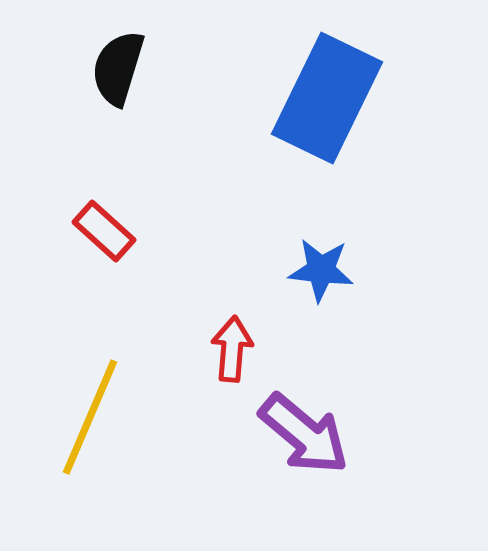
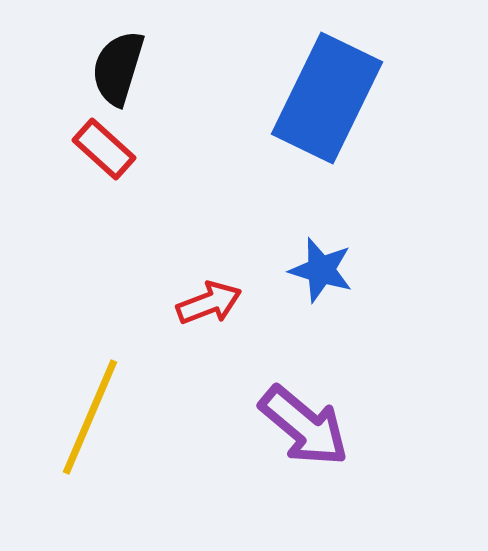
red rectangle: moved 82 px up
blue star: rotated 10 degrees clockwise
red arrow: moved 23 px left, 46 px up; rotated 64 degrees clockwise
purple arrow: moved 8 px up
